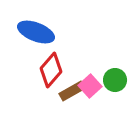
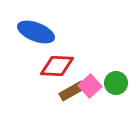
red diamond: moved 6 px right, 4 px up; rotated 52 degrees clockwise
green circle: moved 1 px right, 3 px down
